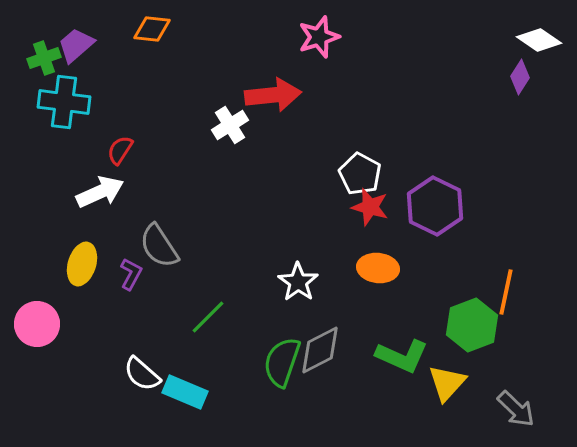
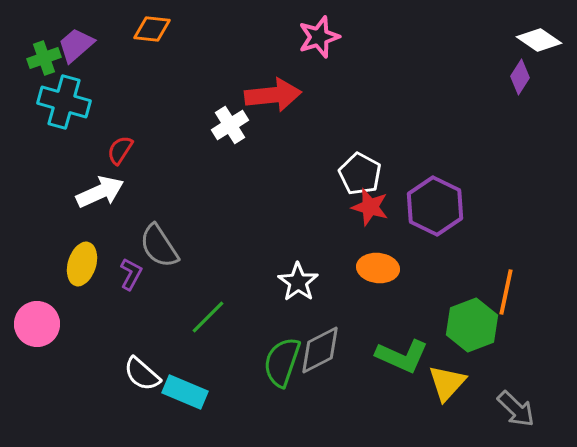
cyan cross: rotated 9 degrees clockwise
